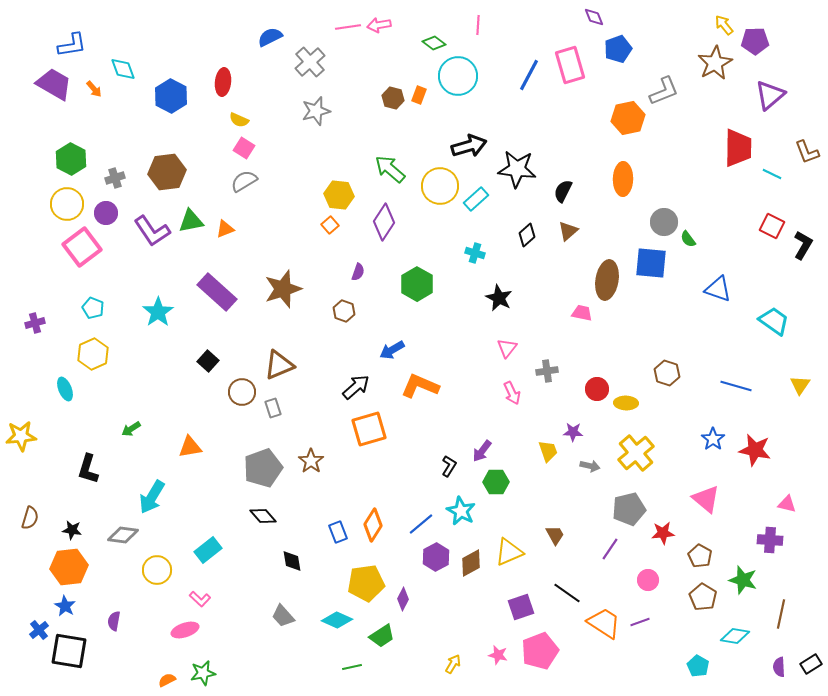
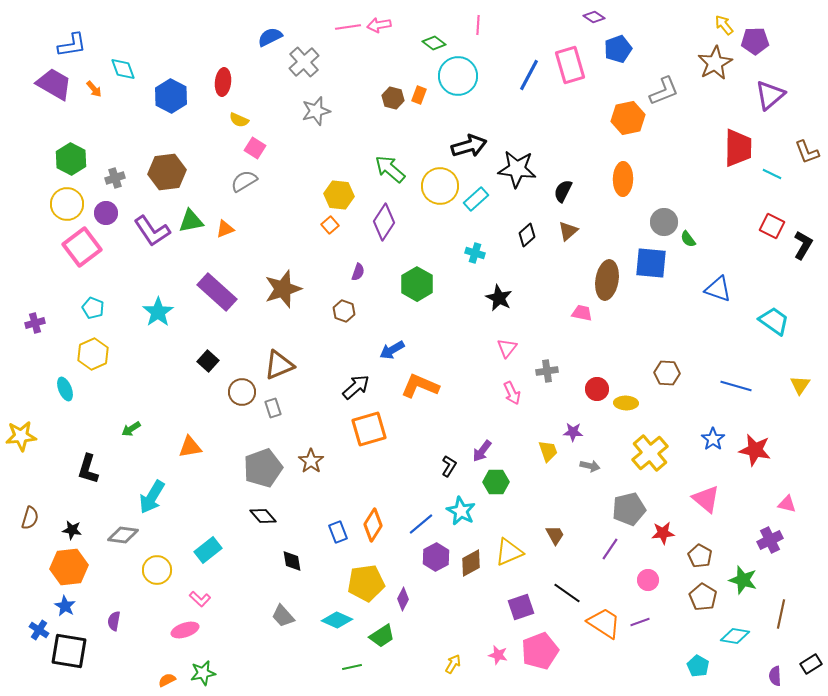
purple diamond at (594, 17): rotated 35 degrees counterclockwise
gray cross at (310, 62): moved 6 px left
pink square at (244, 148): moved 11 px right
brown hexagon at (667, 373): rotated 15 degrees counterclockwise
yellow cross at (636, 453): moved 14 px right
purple cross at (770, 540): rotated 30 degrees counterclockwise
blue cross at (39, 630): rotated 18 degrees counterclockwise
purple semicircle at (779, 667): moved 4 px left, 9 px down
